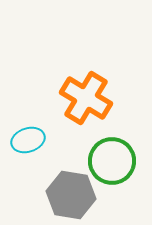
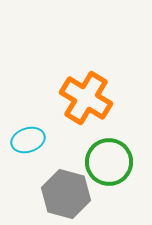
green circle: moved 3 px left, 1 px down
gray hexagon: moved 5 px left, 1 px up; rotated 6 degrees clockwise
